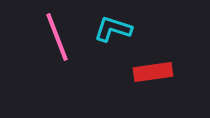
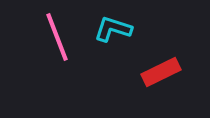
red rectangle: moved 8 px right; rotated 18 degrees counterclockwise
